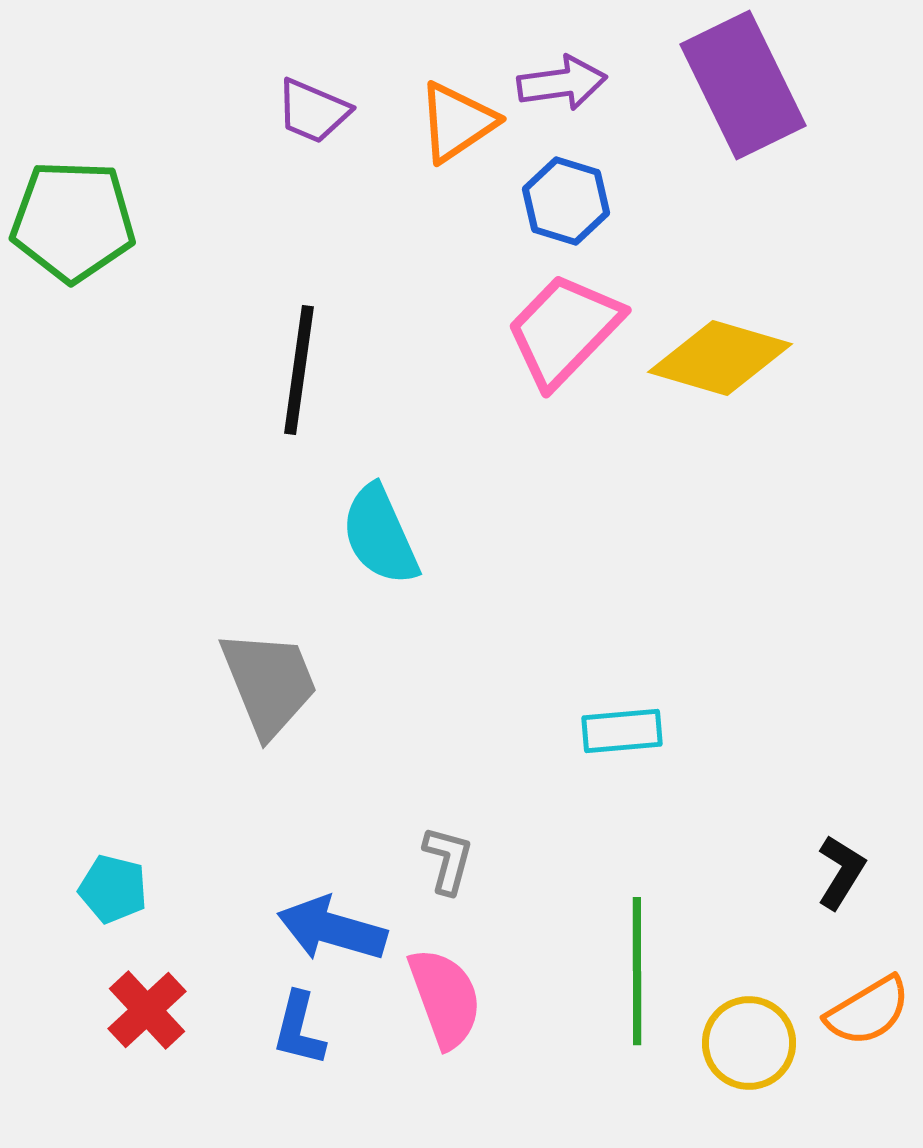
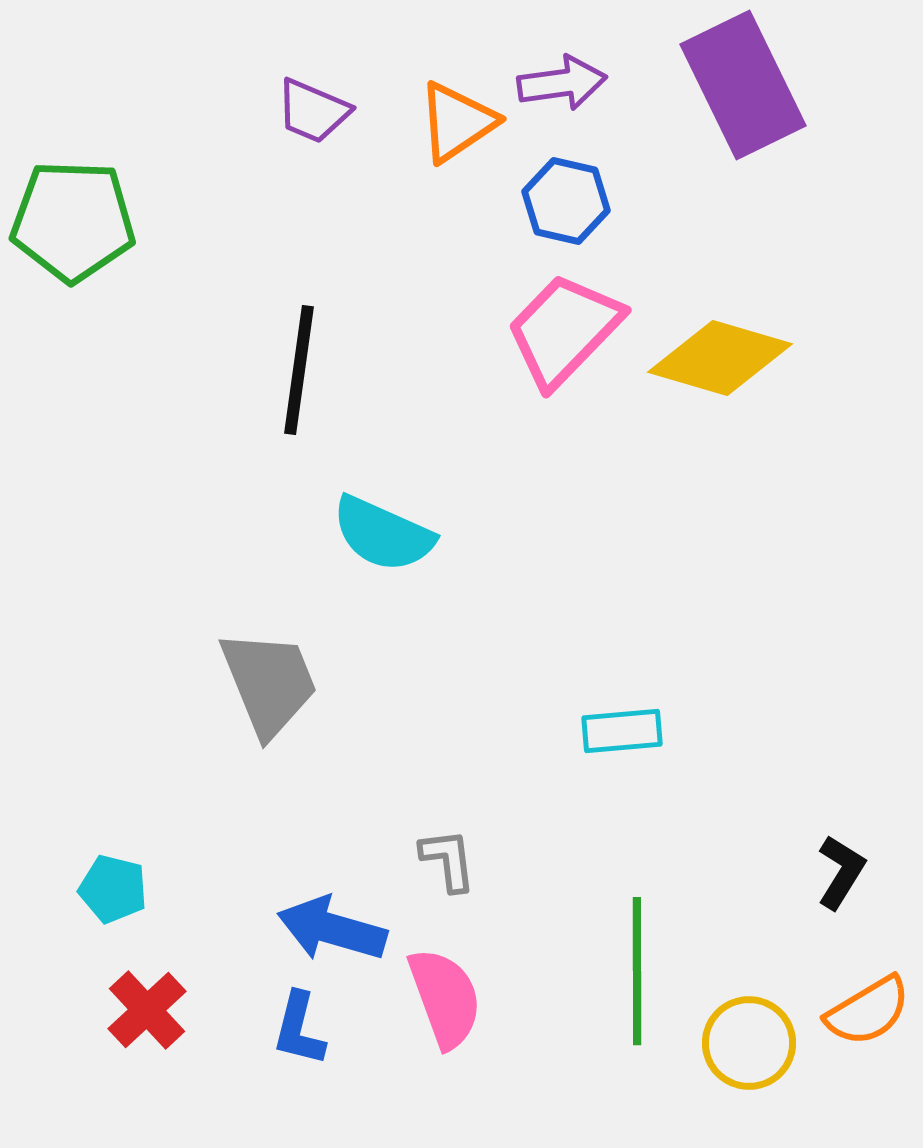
blue hexagon: rotated 4 degrees counterclockwise
cyan semicircle: moved 3 px right, 1 px up; rotated 42 degrees counterclockwise
gray L-shape: rotated 22 degrees counterclockwise
